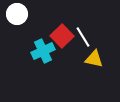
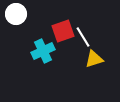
white circle: moved 1 px left
red square: moved 1 px right, 5 px up; rotated 25 degrees clockwise
yellow triangle: rotated 30 degrees counterclockwise
